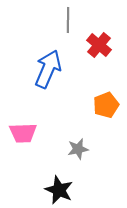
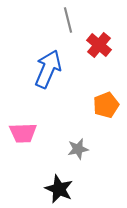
gray line: rotated 15 degrees counterclockwise
black star: moved 1 px up
